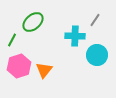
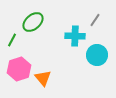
pink hexagon: moved 3 px down
orange triangle: moved 1 px left, 8 px down; rotated 18 degrees counterclockwise
